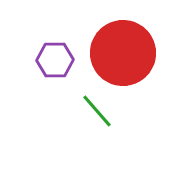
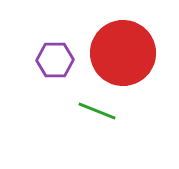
green line: rotated 27 degrees counterclockwise
